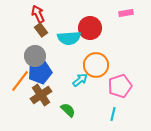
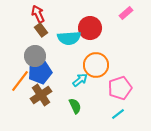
pink rectangle: rotated 32 degrees counterclockwise
pink pentagon: moved 2 px down
green semicircle: moved 7 px right, 4 px up; rotated 21 degrees clockwise
cyan line: moved 5 px right; rotated 40 degrees clockwise
